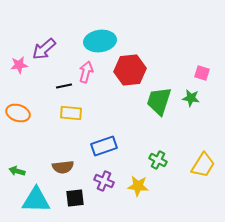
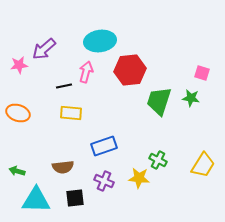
yellow star: moved 1 px right, 8 px up
